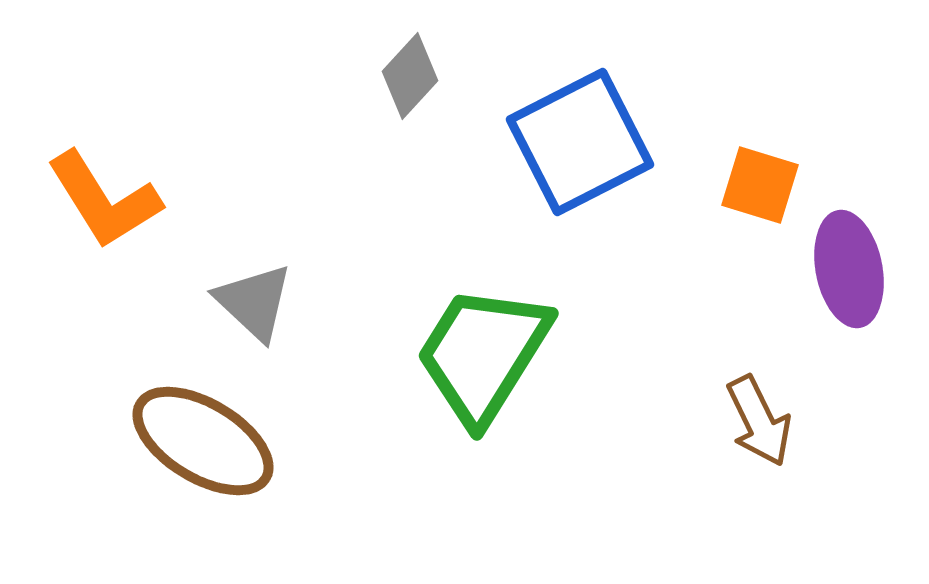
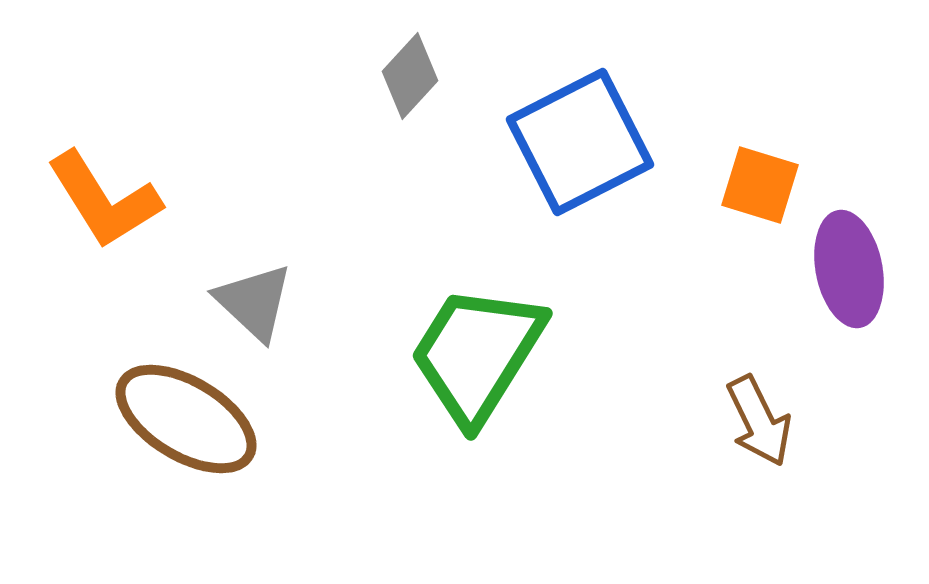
green trapezoid: moved 6 px left
brown ellipse: moved 17 px left, 22 px up
